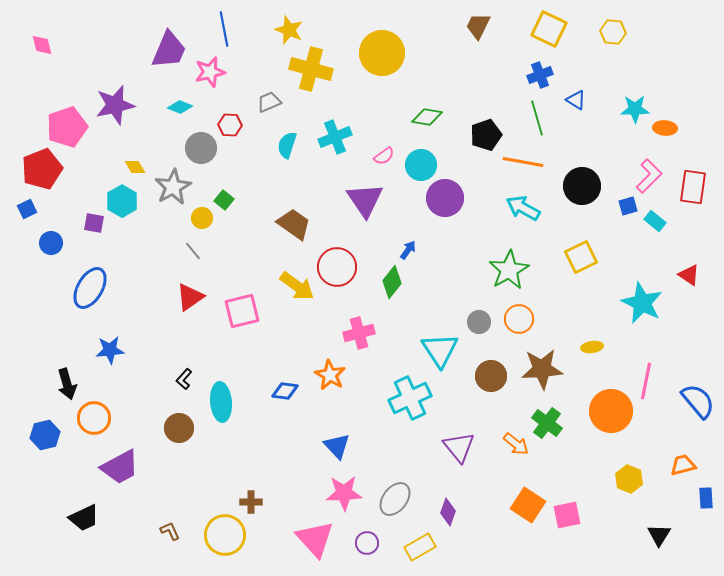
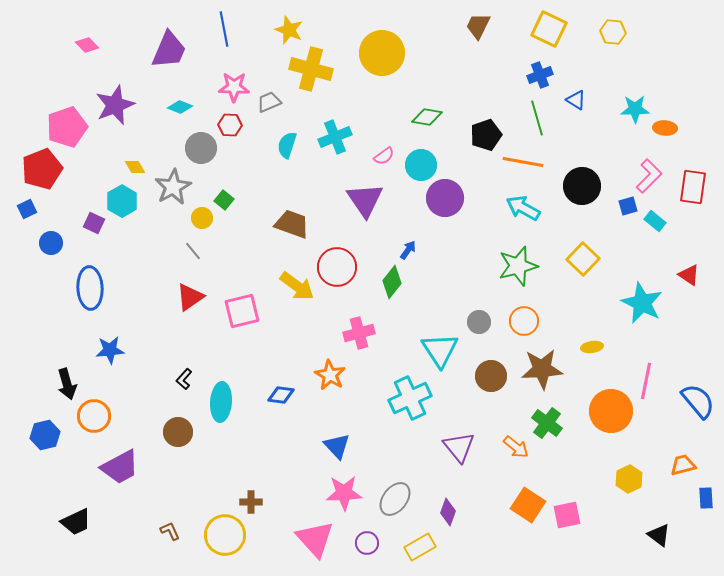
pink diamond at (42, 45): moved 45 px right; rotated 30 degrees counterclockwise
pink star at (210, 72): moved 24 px right, 15 px down; rotated 16 degrees clockwise
purple star at (115, 105): rotated 9 degrees counterclockwise
purple square at (94, 223): rotated 15 degrees clockwise
brown trapezoid at (294, 224): moved 2 px left; rotated 15 degrees counterclockwise
yellow square at (581, 257): moved 2 px right, 2 px down; rotated 20 degrees counterclockwise
green star at (509, 270): moved 9 px right, 4 px up; rotated 15 degrees clockwise
blue ellipse at (90, 288): rotated 33 degrees counterclockwise
orange circle at (519, 319): moved 5 px right, 2 px down
blue diamond at (285, 391): moved 4 px left, 4 px down
cyan ellipse at (221, 402): rotated 9 degrees clockwise
orange circle at (94, 418): moved 2 px up
brown circle at (179, 428): moved 1 px left, 4 px down
orange arrow at (516, 444): moved 3 px down
yellow hexagon at (629, 479): rotated 12 degrees clockwise
black trapezoid at (84, 518): moved 8 px left, 4 px down
black triangle at (659, 535): rotated 25 degrees counterclockwise
